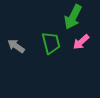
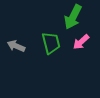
gray arrow: rotated 12 degrees counterclockwise
